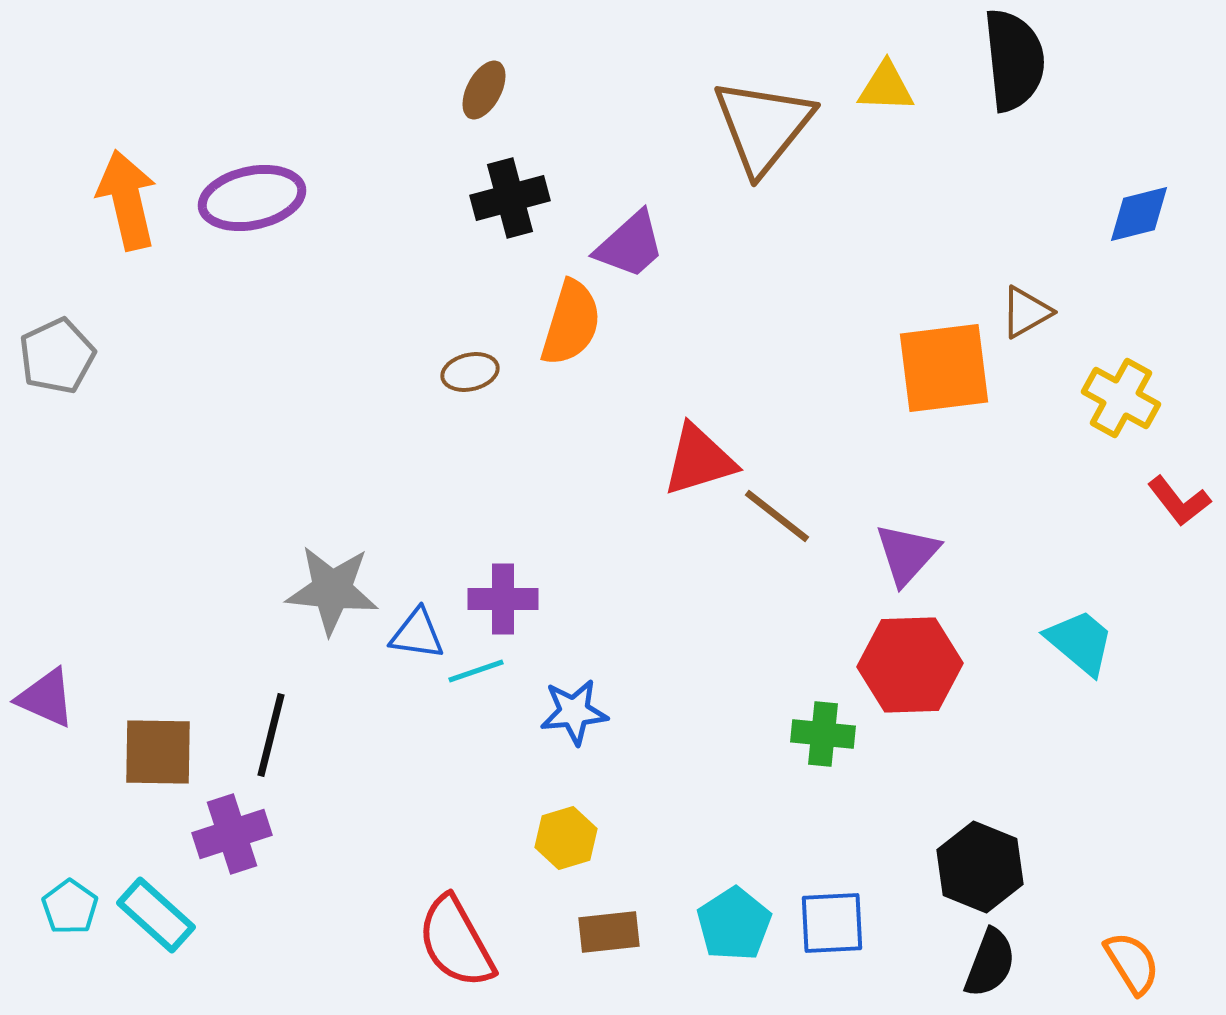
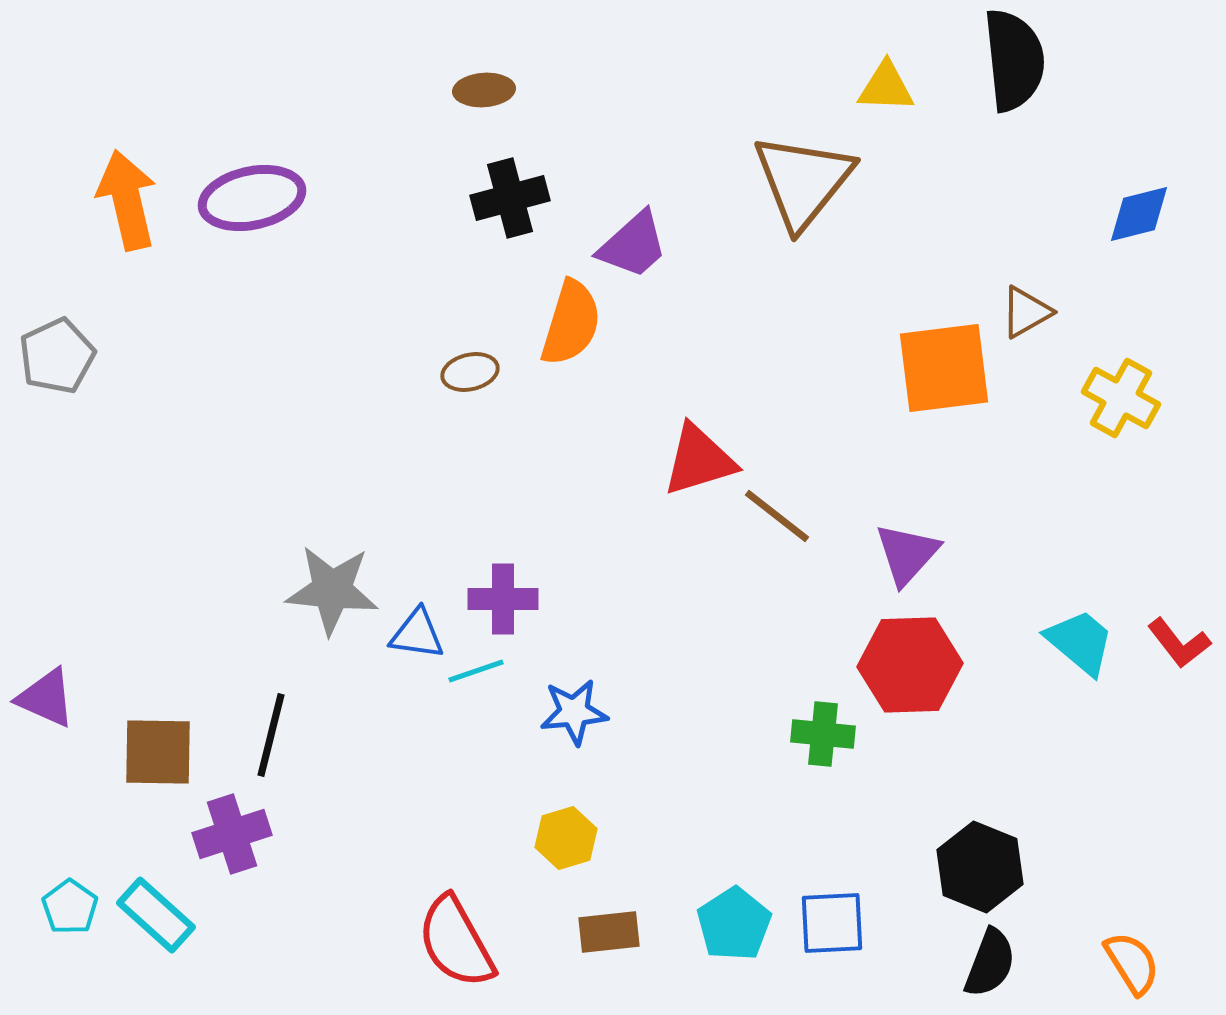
brown ellipse at (484, 90): rotated 58 degrees clockwise
brown triangle at (763, 126): moved 40 px right, 55 px down
purple trapezoid at (630, 245): moved 3 px right
red L-shape at (1179, 501): moved 142 px down
